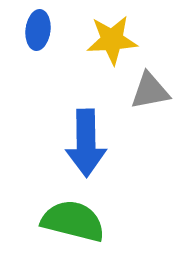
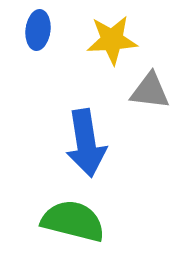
gray triangle: rotated 18 degrees clockwise
blue arrow: rotated 8 degrees counterclockwise
